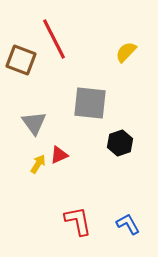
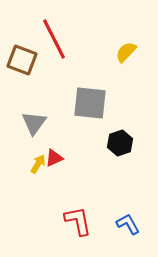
brown square: moved 1 px right
gray triangle: rotated 12 degrees clockwise
red triangle: moved 5 px left, 3 px down
